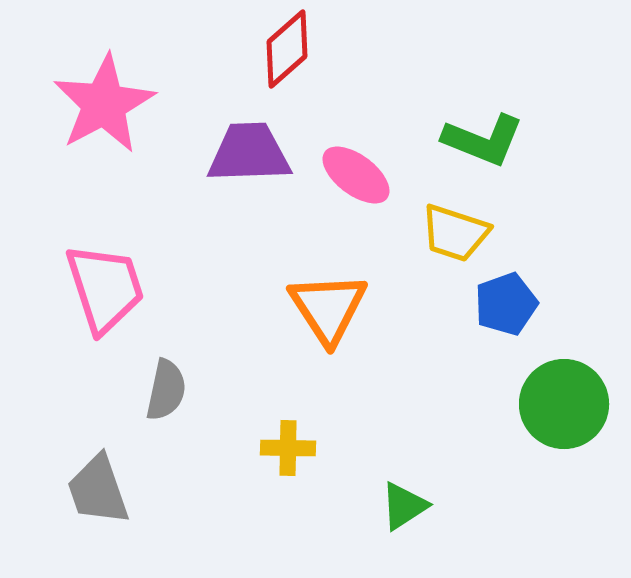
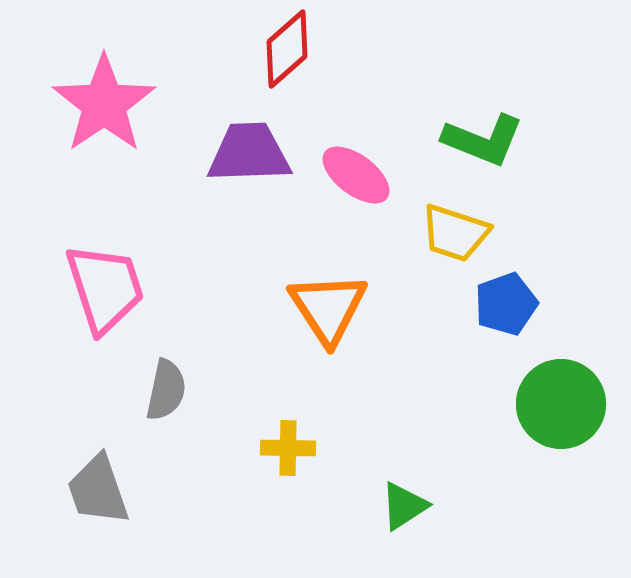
pink star: rotated 6 degrees counterclockwise
green circle: moved 3 px left
